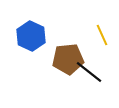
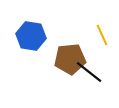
blue hexagon: rotated 16 degrees counterclockwise
brown pentagon: moved 2 px right
